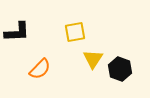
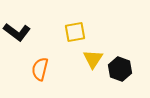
black L-shape: rotated 40 degrees clockwise
orange semicircle: rotated 150 degrees clockwise
